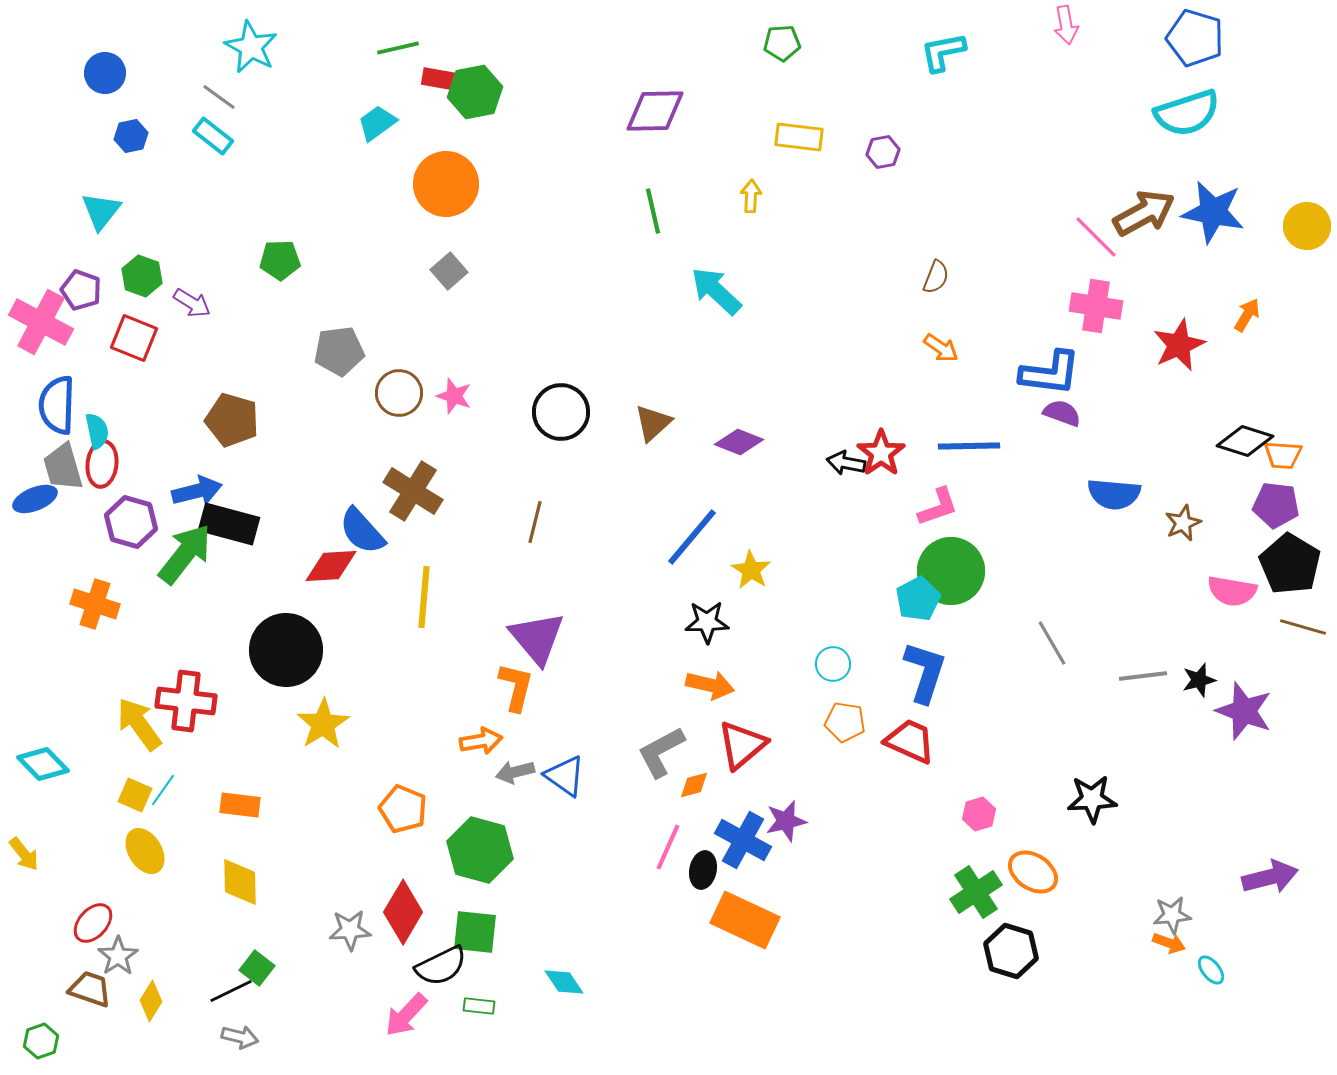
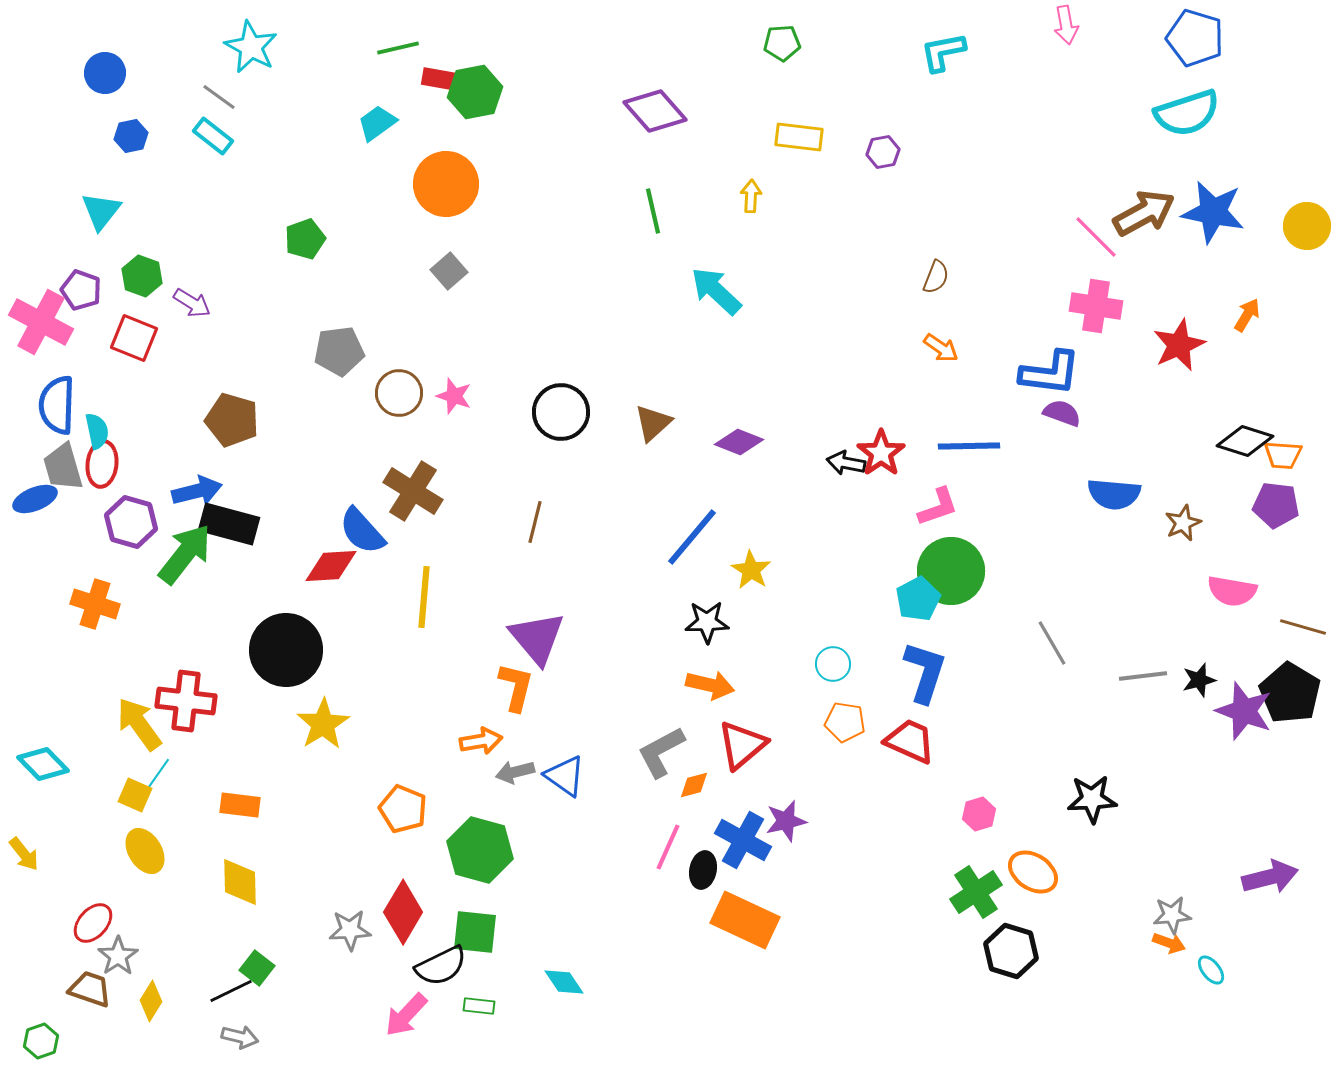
purple diamond at (655, 111): rotated 50 degrees clockwise
green pentagon at (280, 260): moved 25 px right, 21 px up; rotated 18 degrees counterclockwise
black pentagon at (1290, 564): moved 129 px down
cyan line at (163, 790): moved 5 px left, 16 px up
